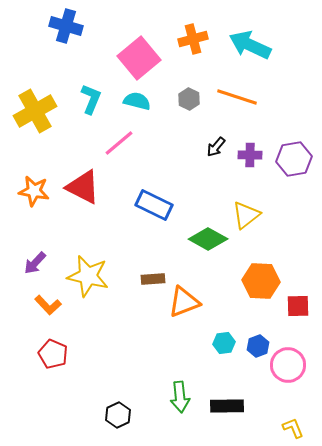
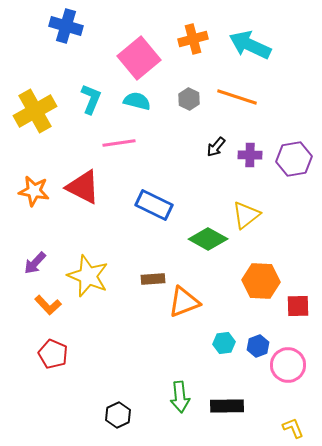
pink line: rotated 32 degrees clockwise
yellow star: rotated 9 degrees clockwise
